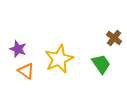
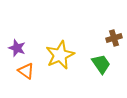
brown cross: rotated 35 degrees clockwise
purple star: moved 1 px left, 1 px up
yellow star: moved 1 px right, 4 px up
